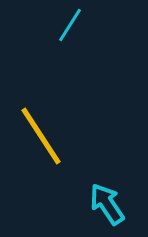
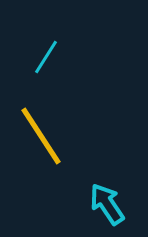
cyan line: moved 24 px left, 32 px down
